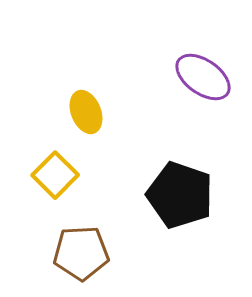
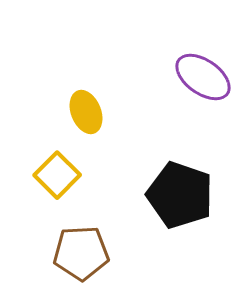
yellow square: moved 2 px right
